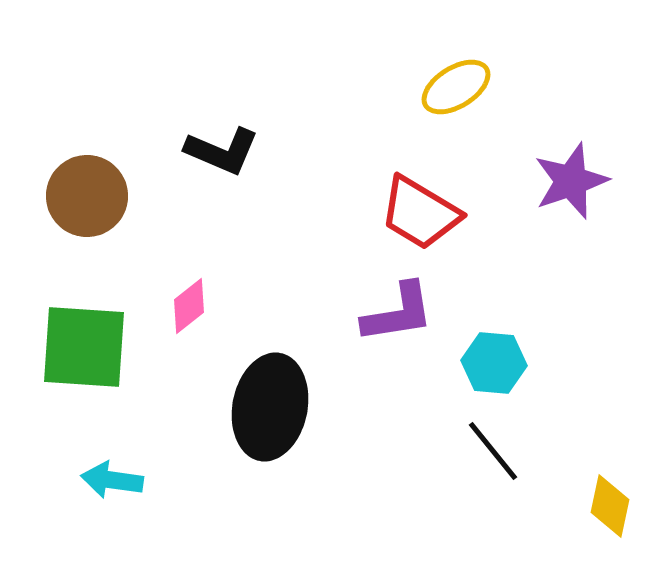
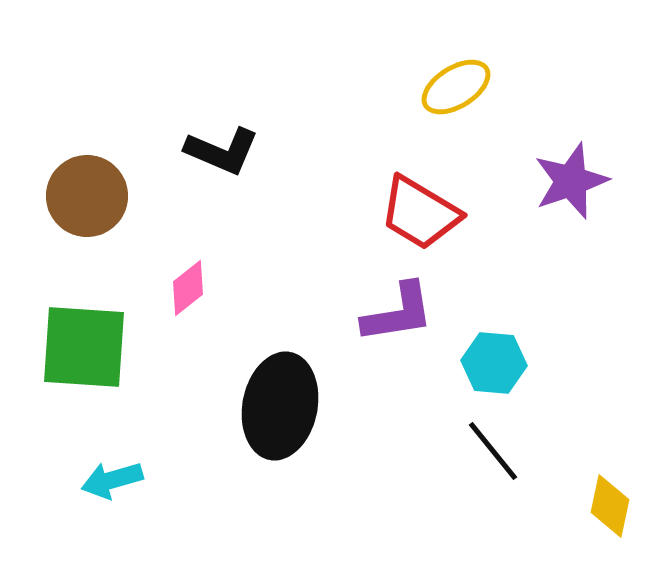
pink diamond: moved 1 px left, 18 px up
black ellipse: moved 10 px right, 1 px up
cyan arrow: rotated 24 degrees counterclockwise
